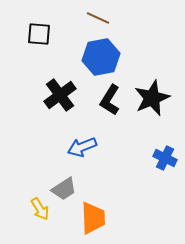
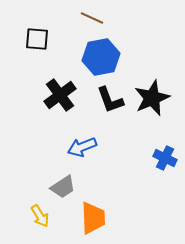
brown line: moved 6 px left
black square: moved 2 px left, 5 px down
black L-shape: rotated 52 degrees counterclockwise
gray trapezoid: moved 1 px left, 2 px up
yellow arrow: moved 7 px down
